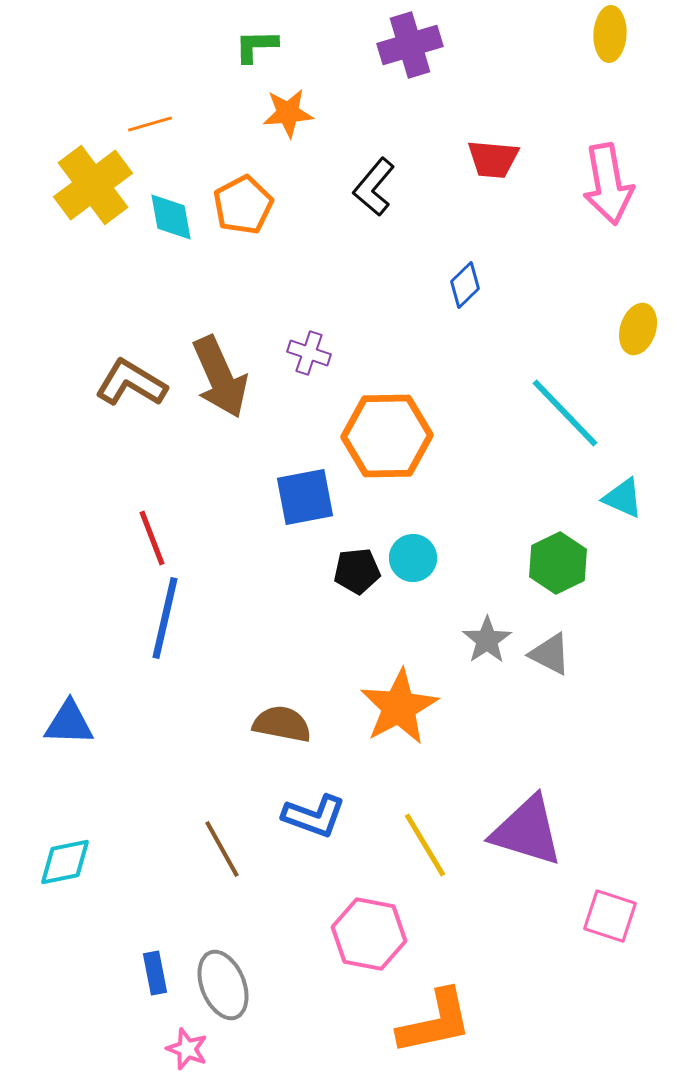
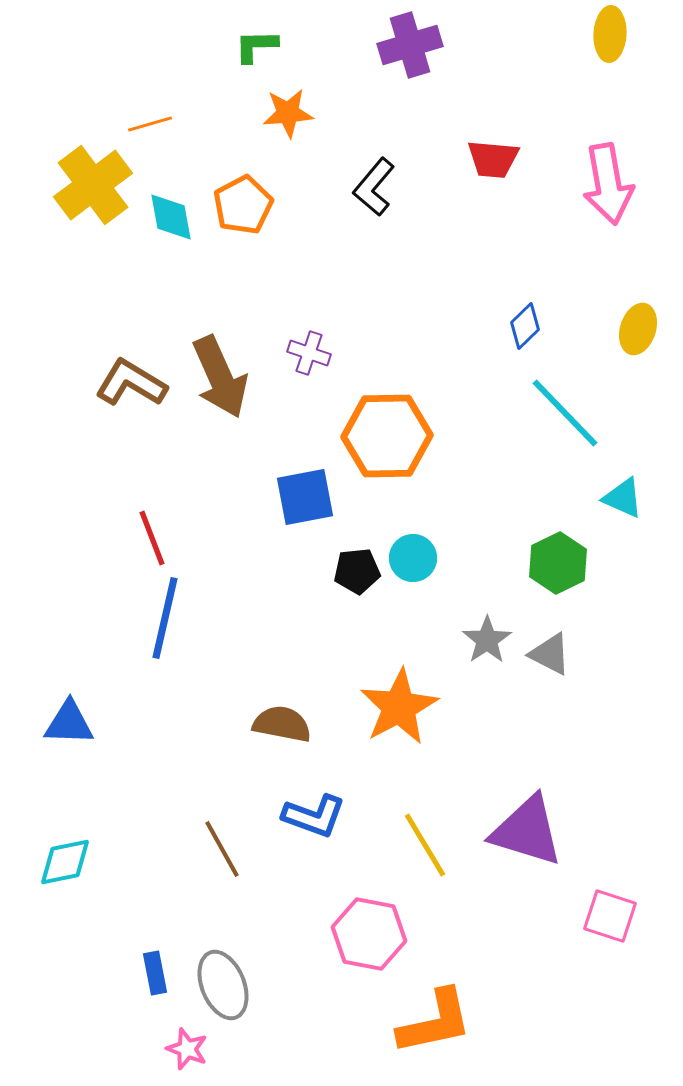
blue diamond at (465, 285): moved 60 px right, 41 px down
